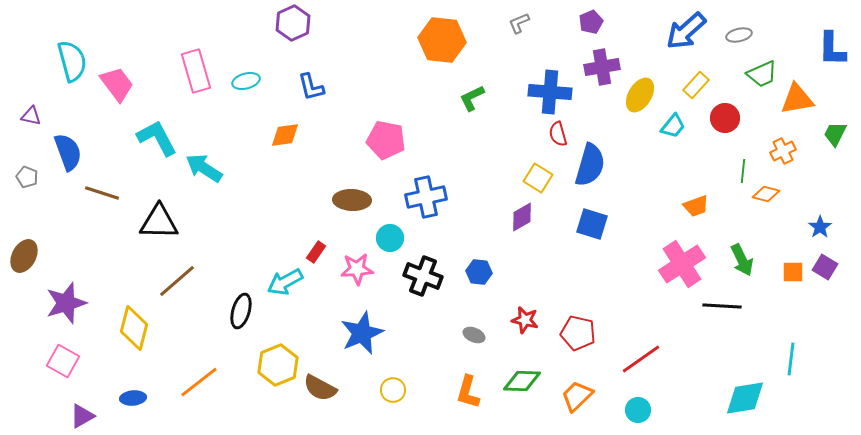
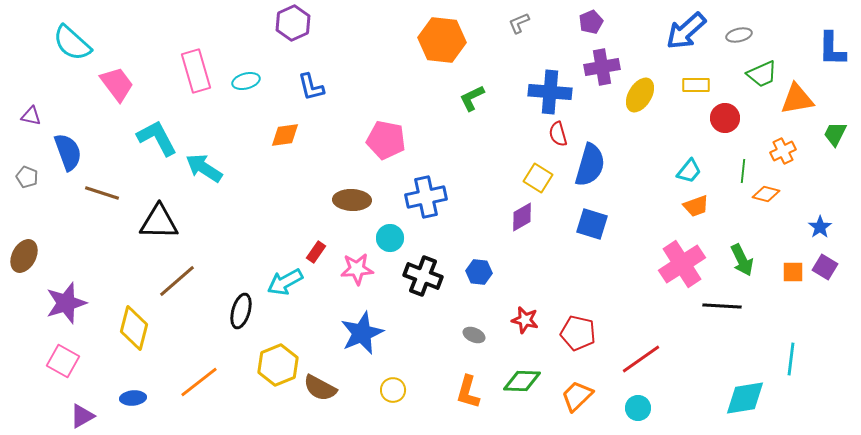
cyan semicircle at (72, 61): moved 18 px up; rotated 147 degrees clockwise
yellow rectangle at (696, 85): rotated 48 degrees clockwise
cyan trapezoid at (673, 126): moved 16 px right, 45 px down
cyan circle at (638, 410): moved 2 px up
